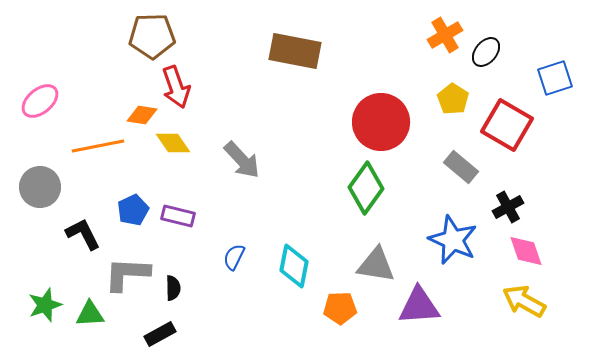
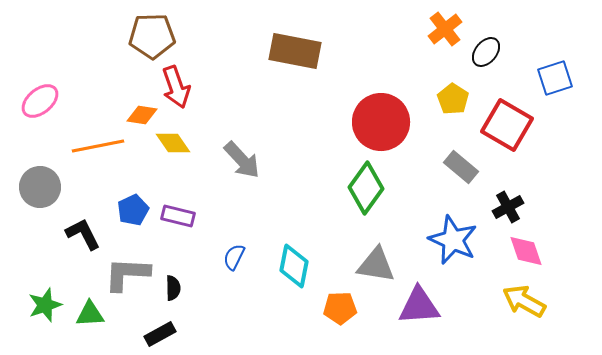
orange cross: moved 6 px up; rotated 8 degrees counterclockwise
